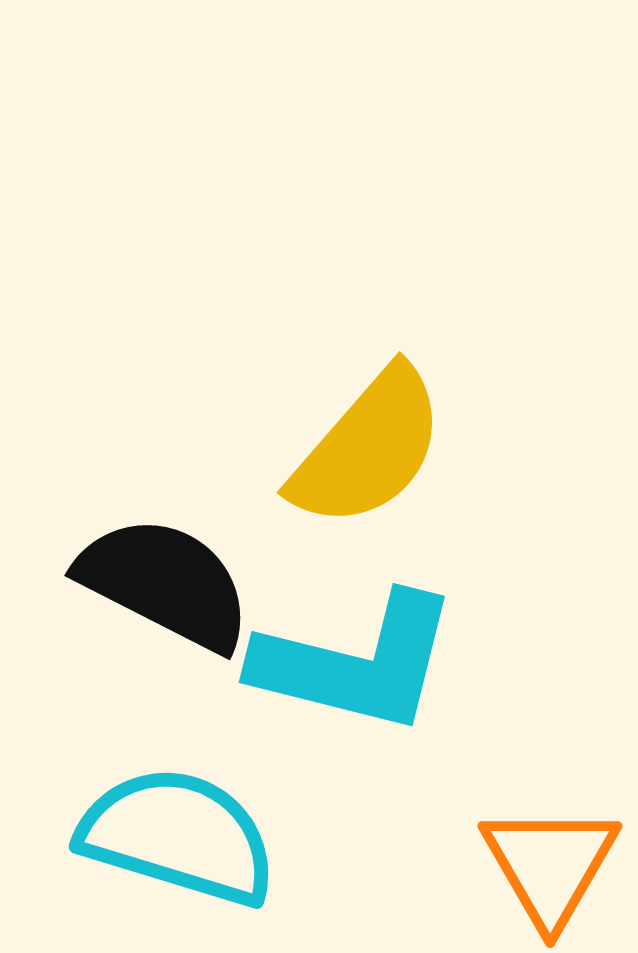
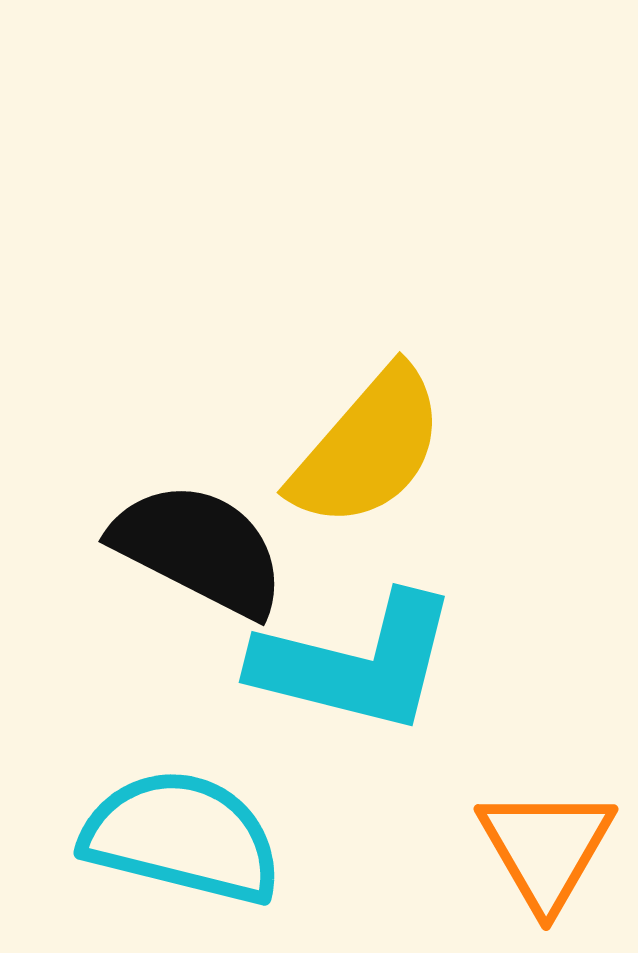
black semicircle: moved 34 px right, 34 px up
cyan semicircle: moved 4 px right, 1 px down; rotated 3 degrees counterclockwise
orange triangle: moved 4 px left, 17 px up
